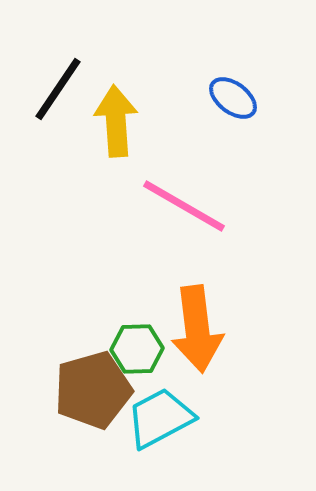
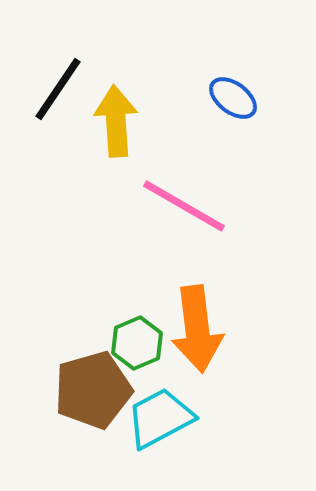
green hexagon: moved 6 px up; rotated 21 degrees counterclockwise
